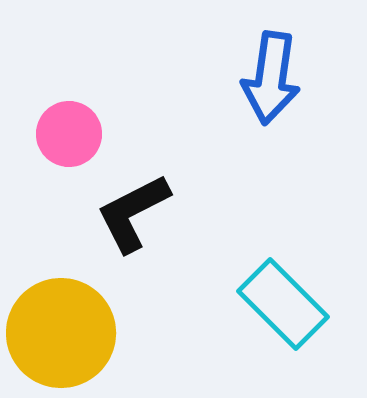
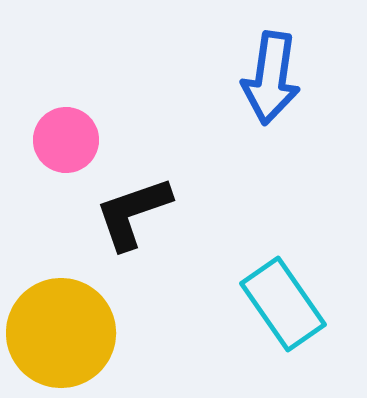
pink circle: moved 3 px left, 6 px down
black L-shape: rotated 8 degrees clockwise
cyan rectangle: rotated 10 degrees clockwise
